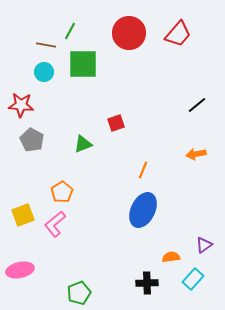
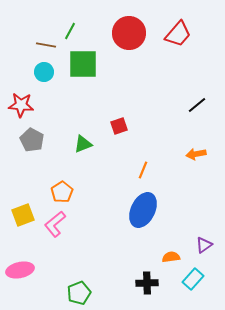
red square: moved 3 px right, 3 px down
